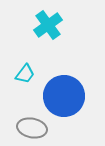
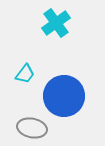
cyan cross: moved 8 px right, 2 px up
